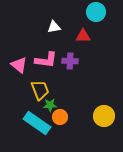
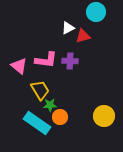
white triangle: moved 14 px right, 1 px down; rotated 16 degrees counterclockwise
red triangle: rotated 14 degrees counterclockwise
pink triangle: moved 1 px down
yellow trapezoid: rotated 10 degrees counterclockwise
